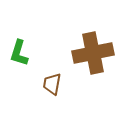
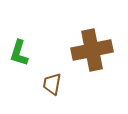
brown cross: moved 1 px left, 3 px up
